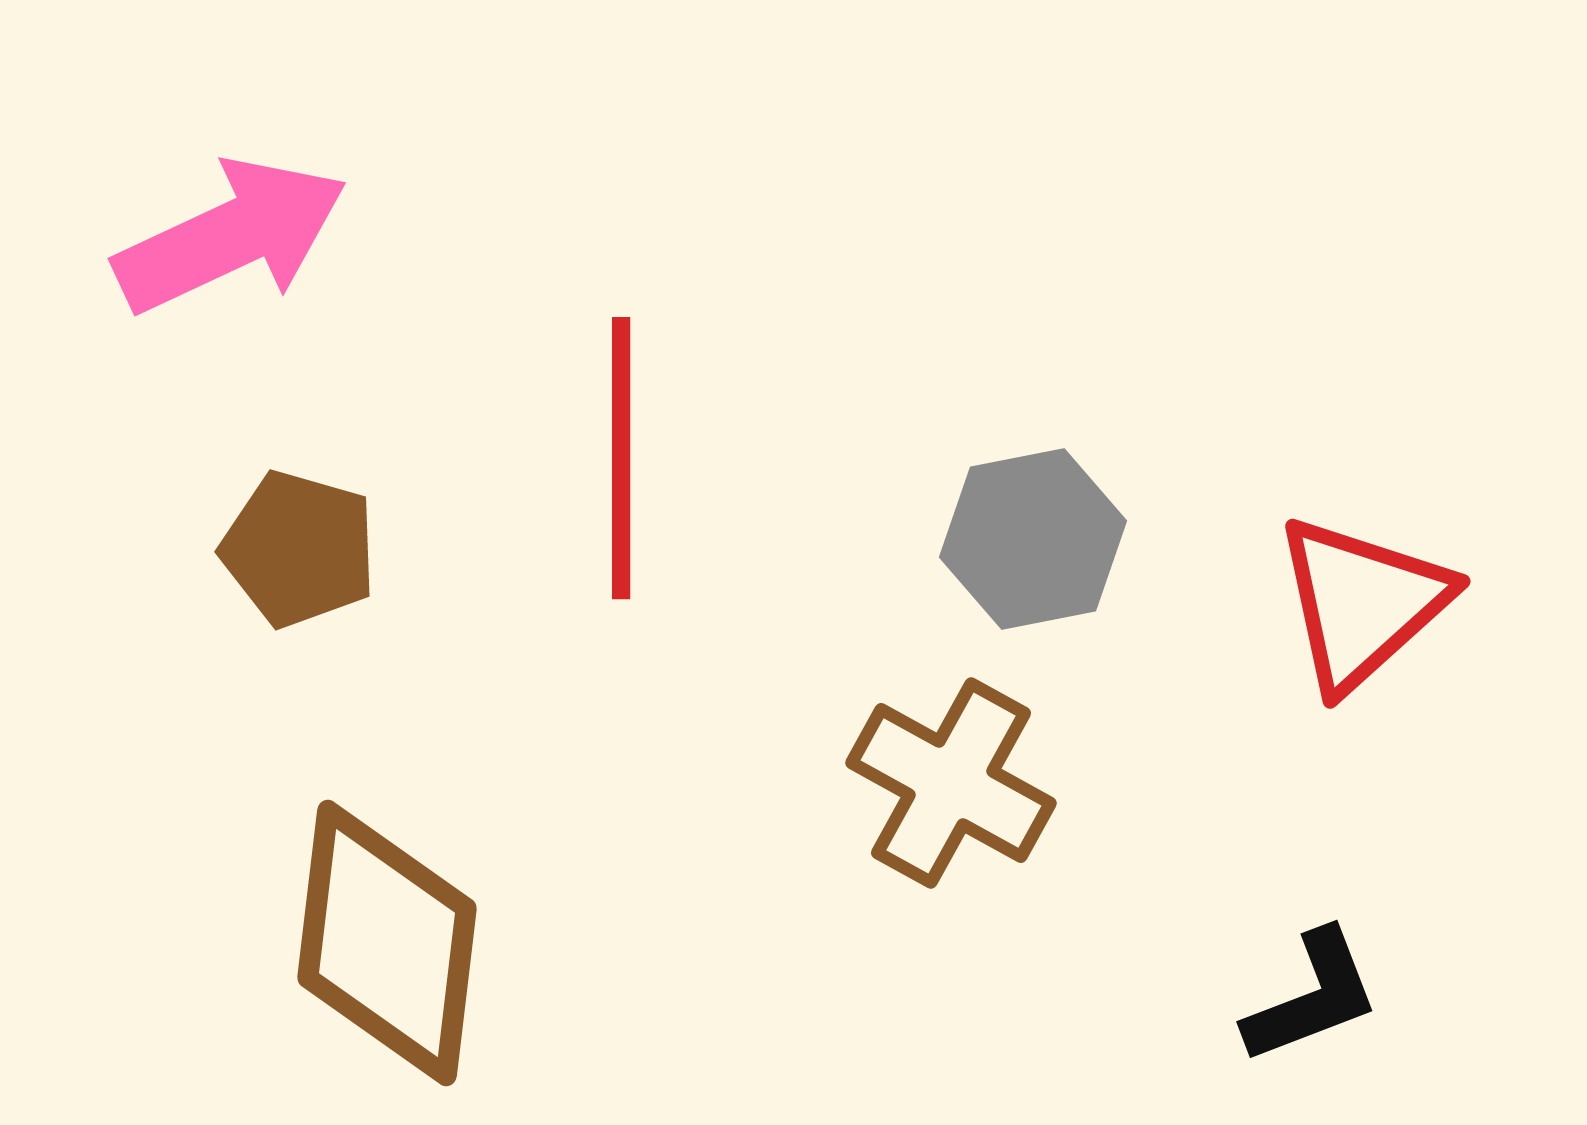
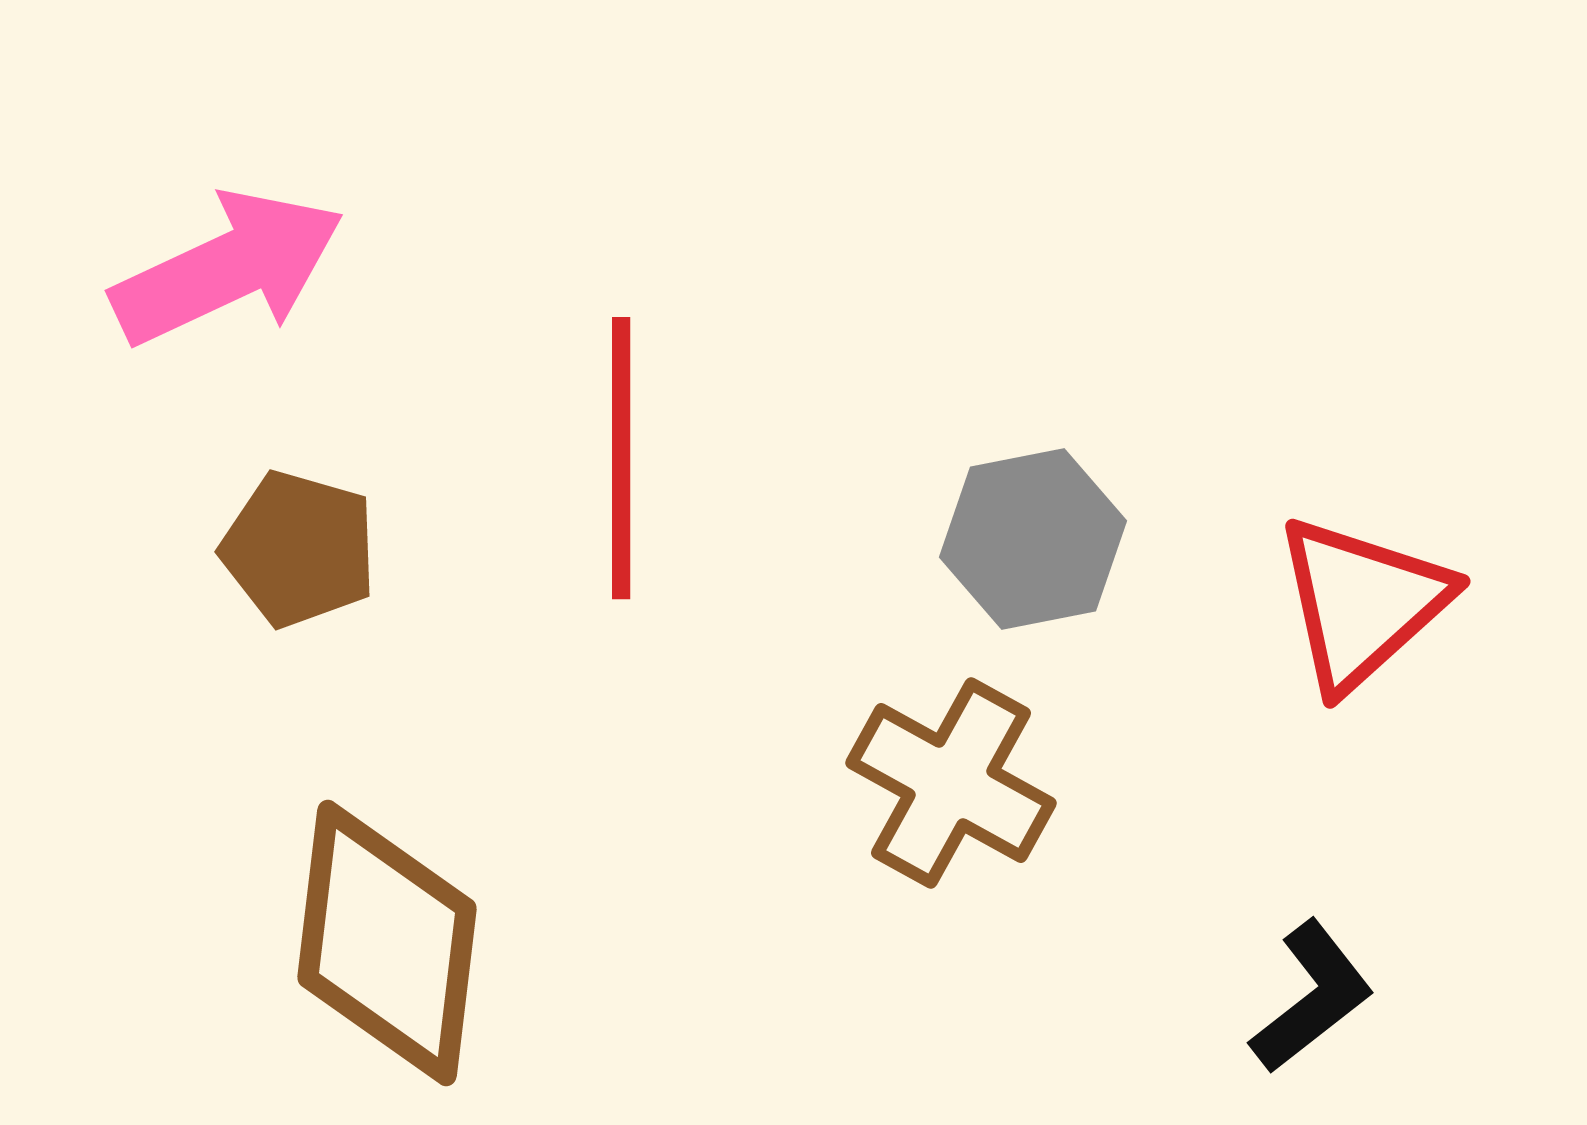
pink arrow: moved 3 px left, 32 px down
black L-shape: rotated 17 degrees counterclockwise
